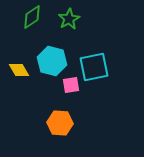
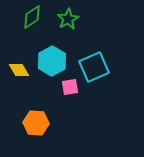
green star: moved 1 px left
cyan hexagon: rotated 16 degrees clockwise
cyan square: rotated 12 degrees counterclockwise
pink square: moved 1 px left, 2 px down
orange hexagon: moved 24 px left
